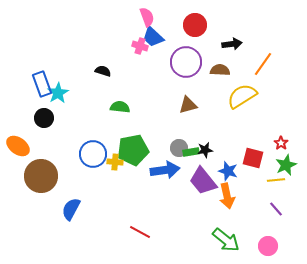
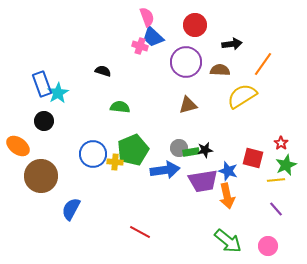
black circle: moved 3 px down
green pentagon: rotated 12 degrees counterclockwise
purple trapezoid: rotated 60 degrees counterclockwise
green arrow: moved 2 px right, 1 px down
